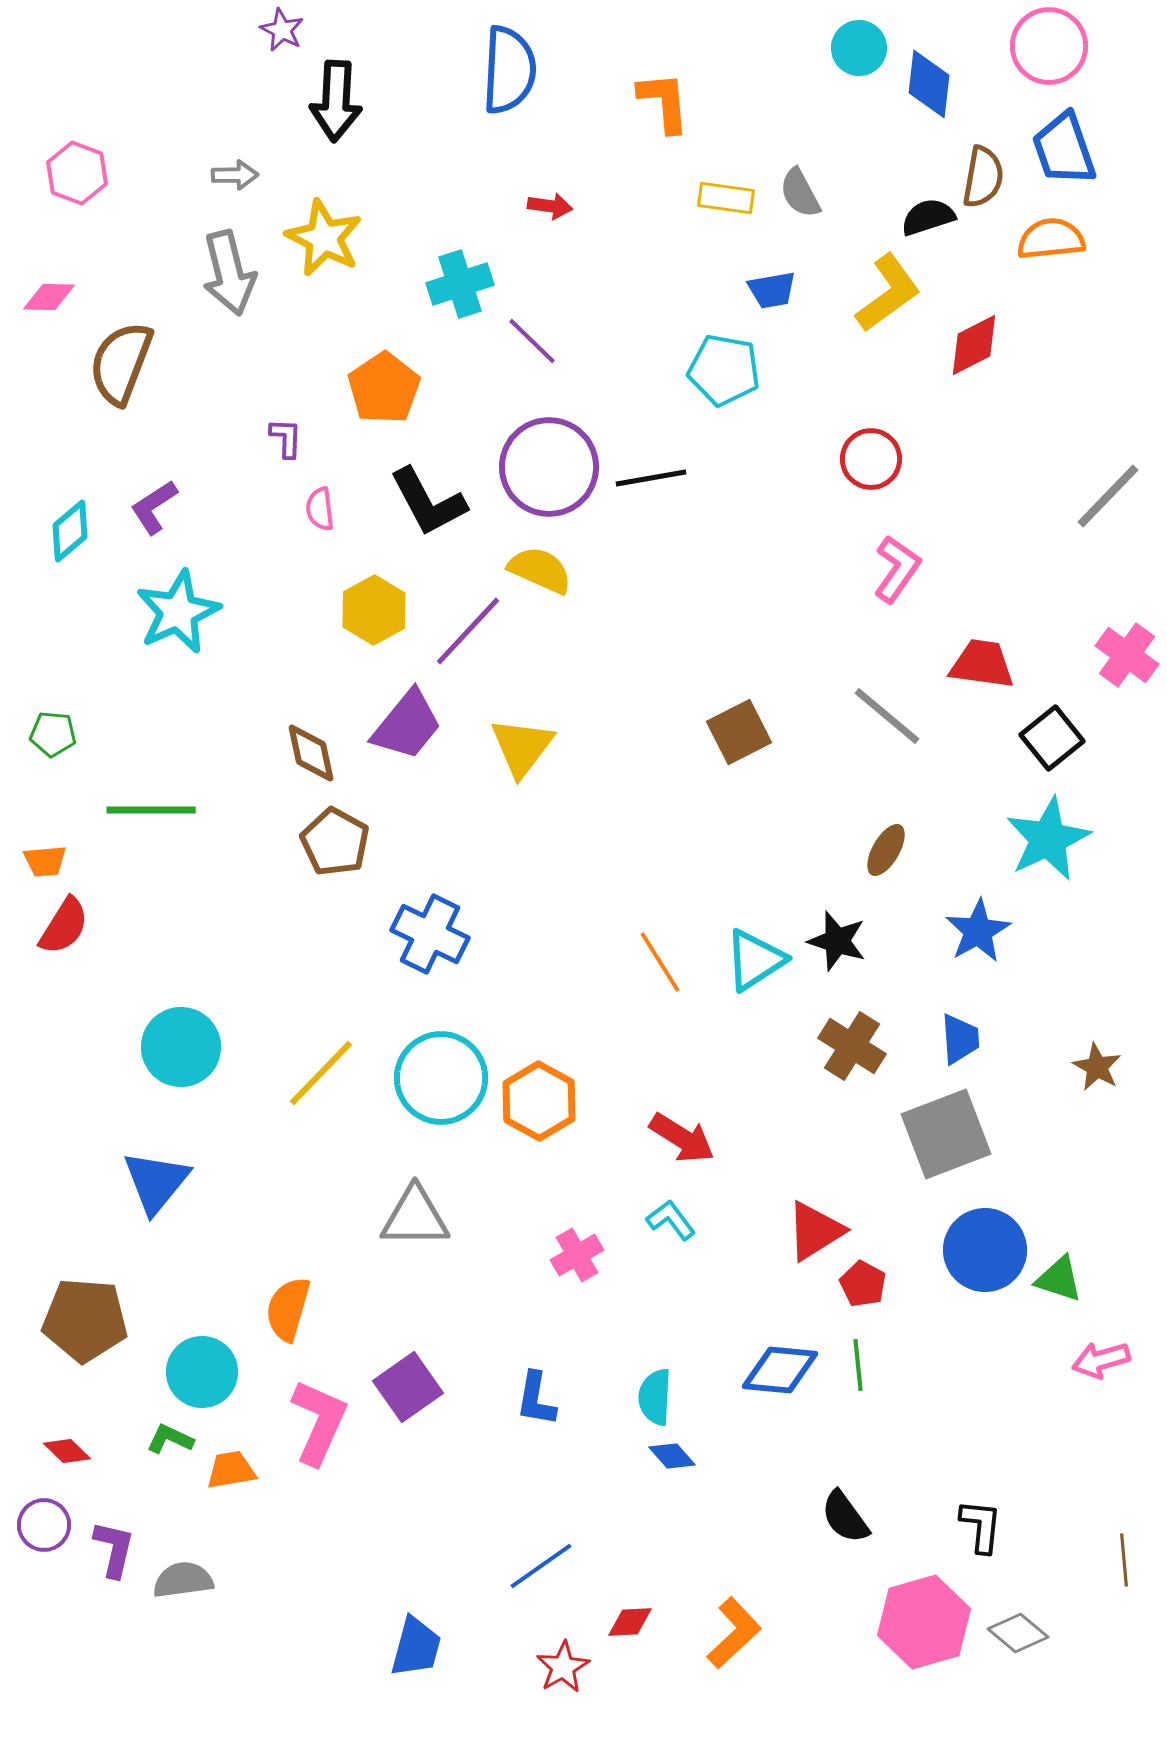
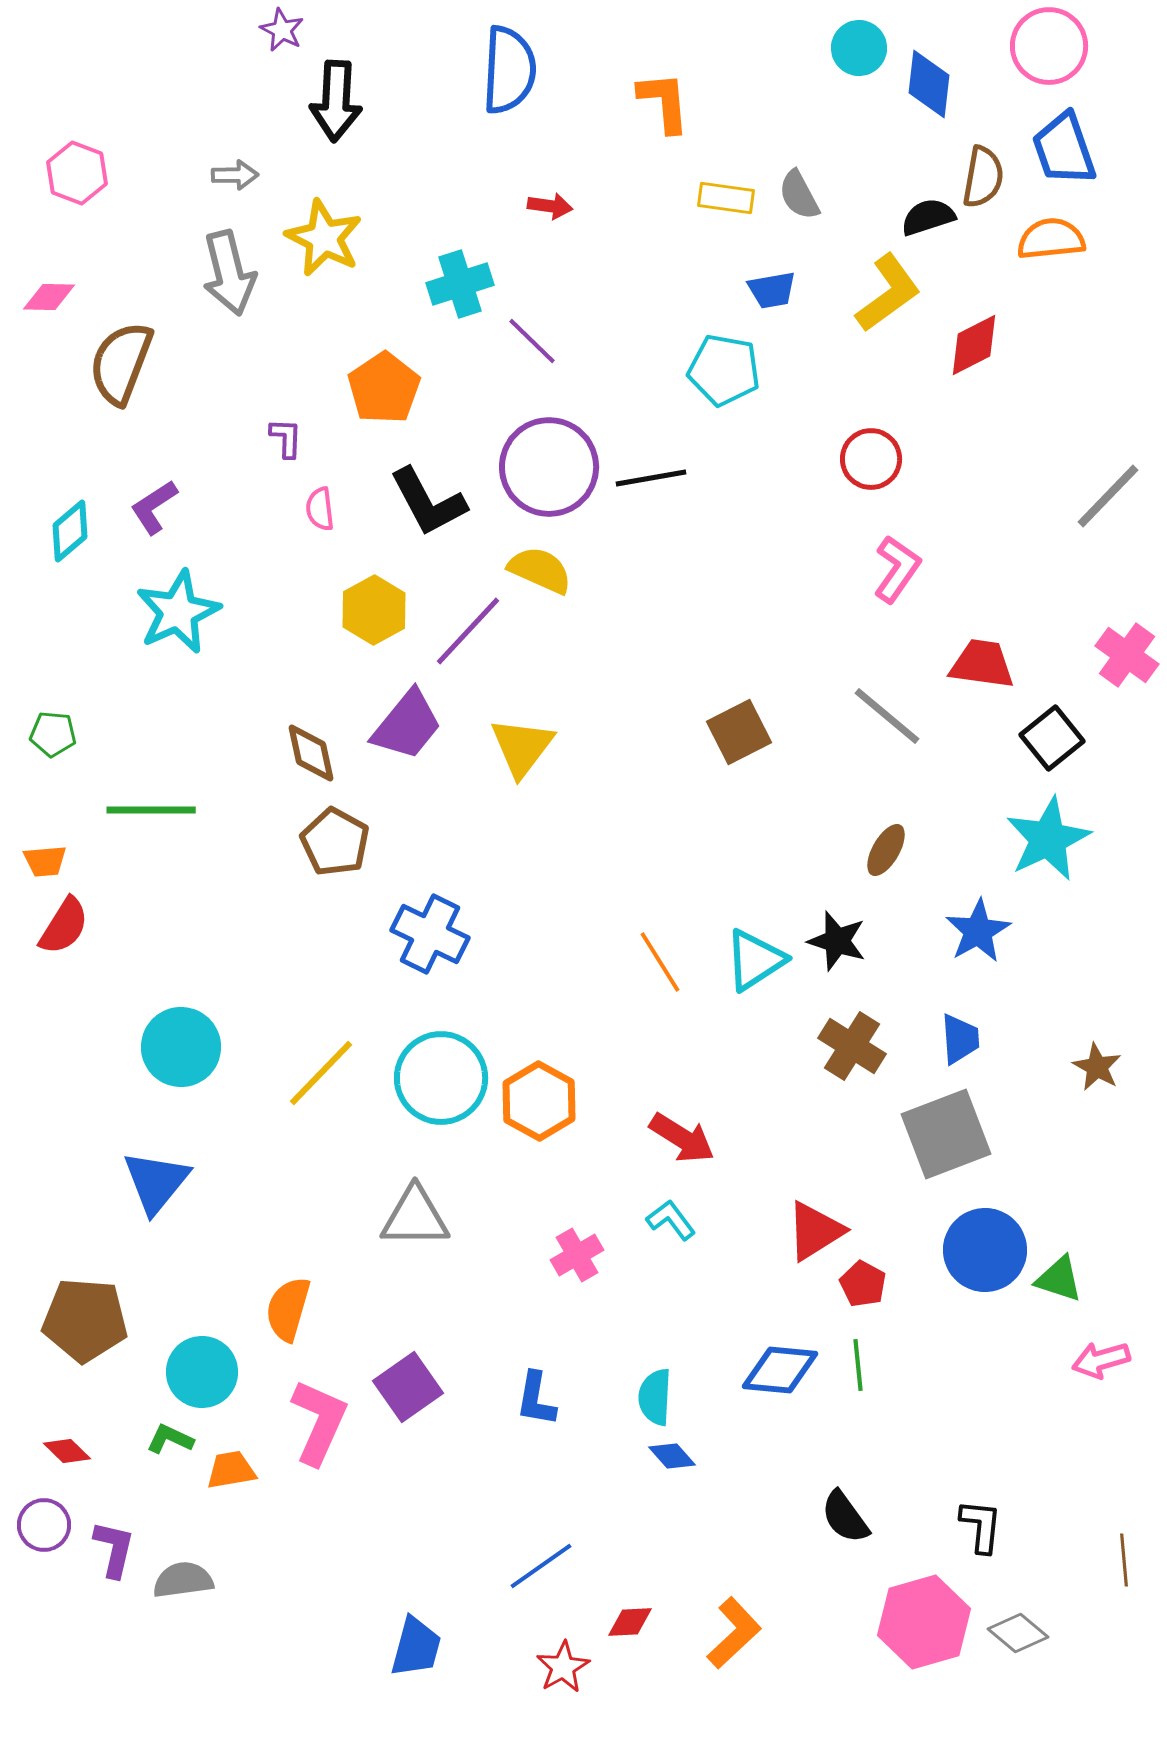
gray semicircle at (800, 193): moved 1 px left, 2 px down
